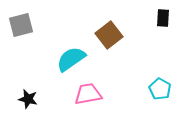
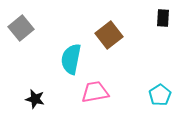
gray square: moved 3 px down; rotated 25 degrees counterclockwise
cyan semicircle: rotated 44 degrees counterclockwise
cyan pentagon: moved 6 px down; rotated 10 degrees clockwise
pink trapezoid: moved 7 px right, 2 px up
black star: moved 7 px right
